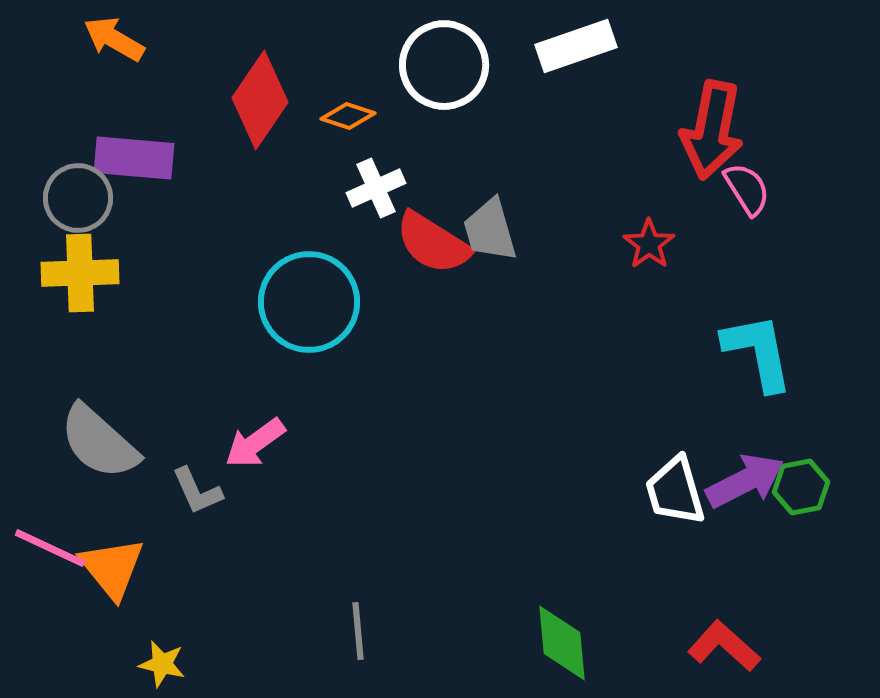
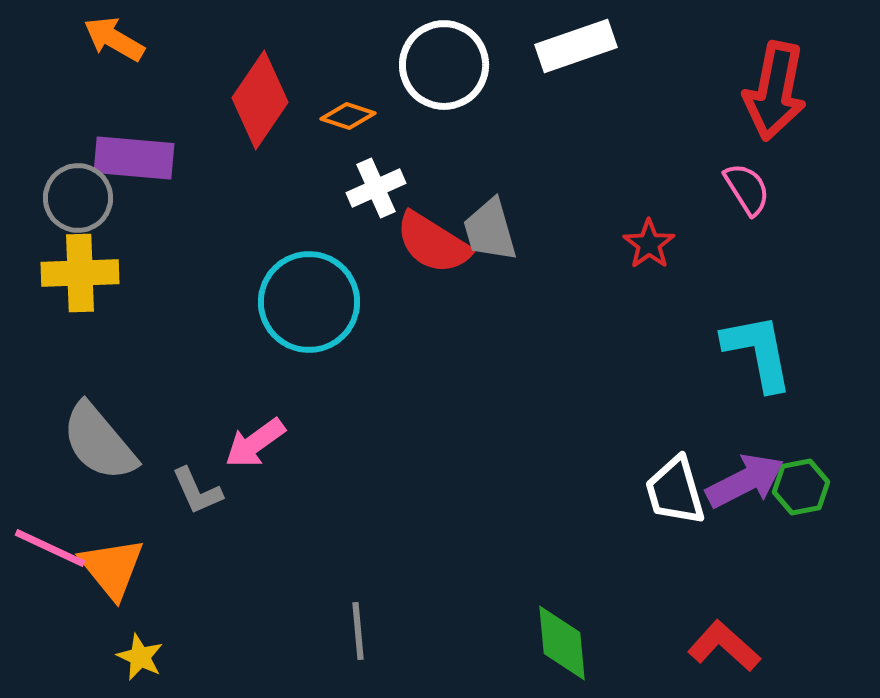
red arrow: moved 63 px right, 39 px up
gray semicircle: rotated 8 degrees clockwise
yellow star: moved 22 px left, 7 px up; rotated 12 degrees clockwise
